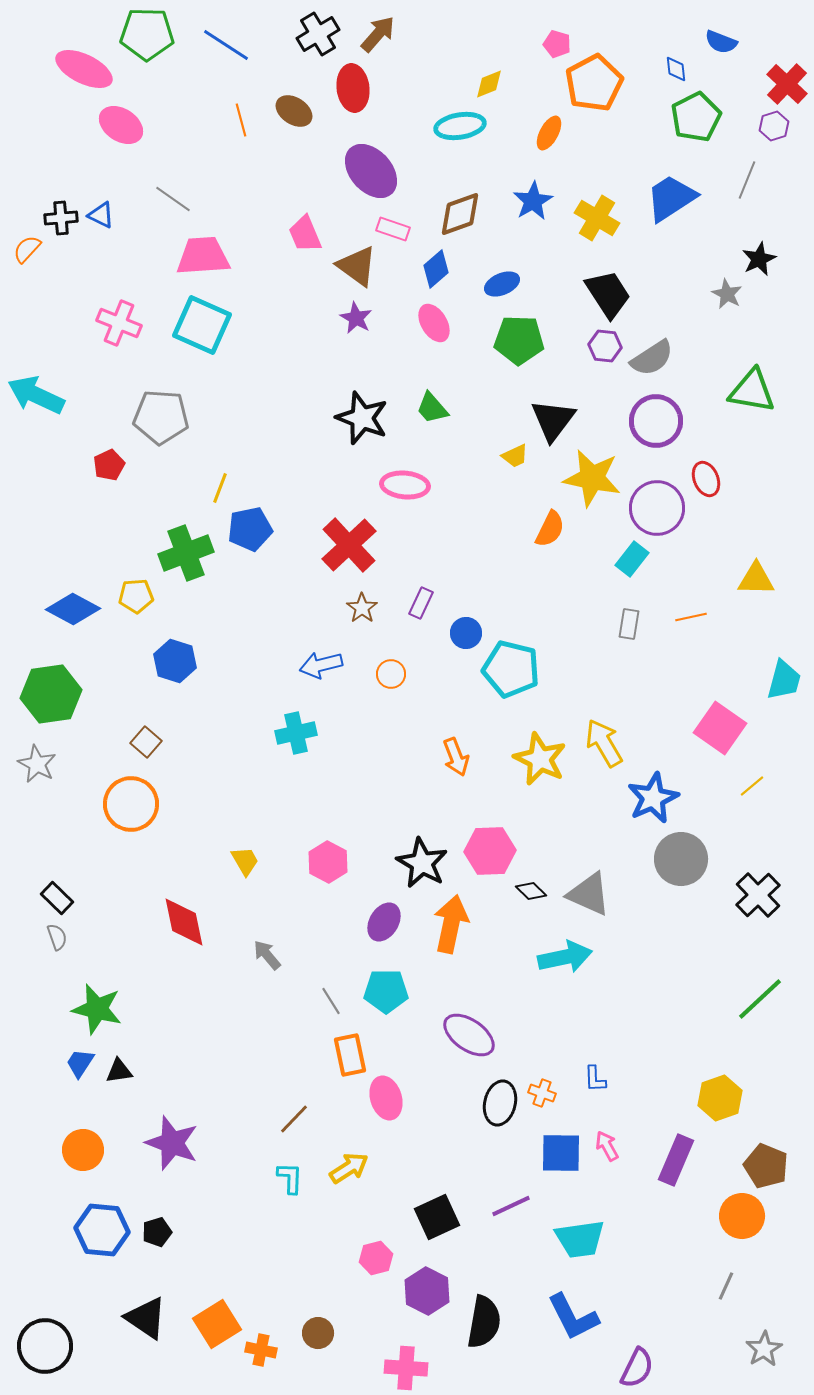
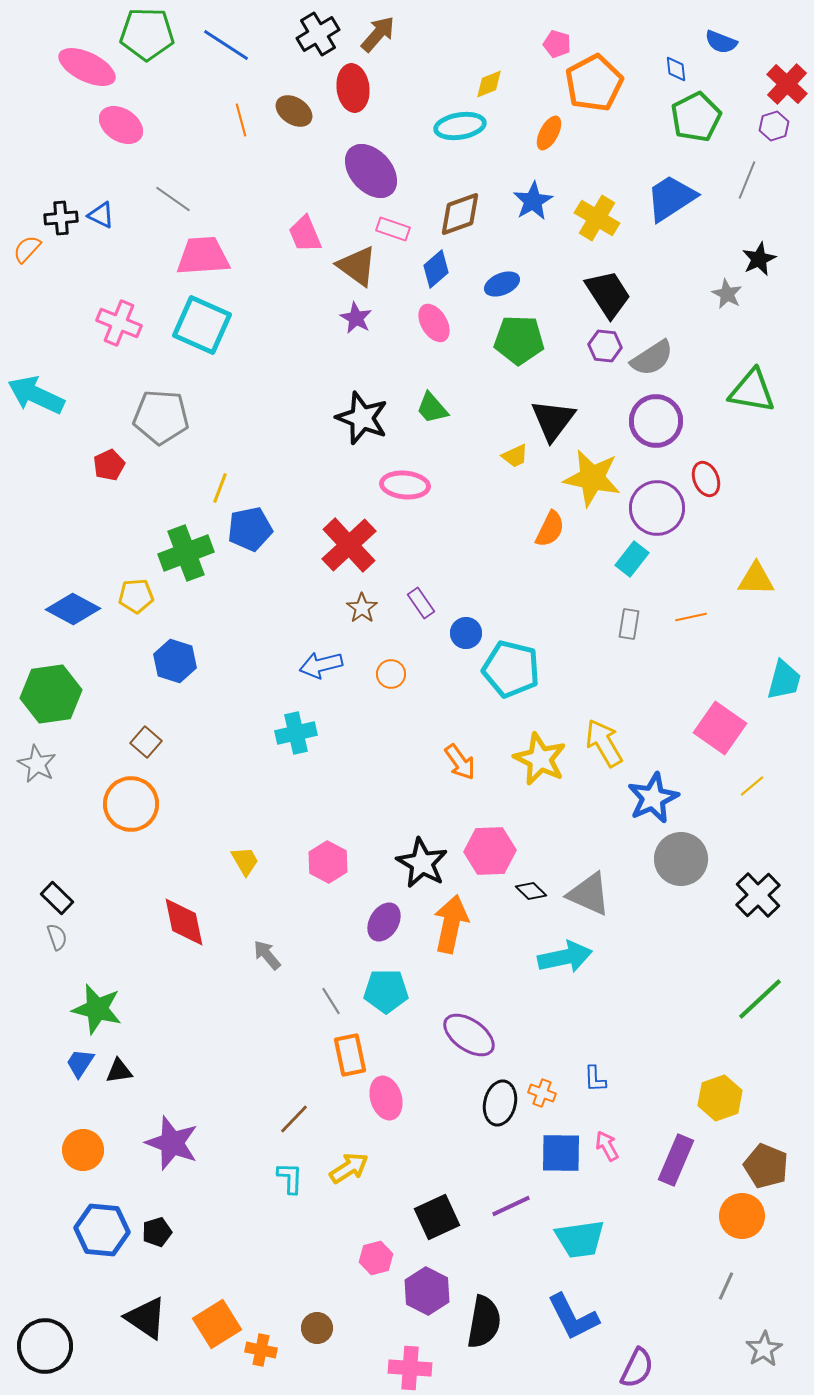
pink ellipse at (84, 69): moved 3 px right, 2 px up
purple rectangle at (421, 603): rotated 60 degrees counterclockwise
orange arrow at (456, 757): moved 4 px right, 5 px down; rotated 15 degrees counterclockwise
brown circle at (318, 1333): moved 1 px left, 5 px up
pink cross at (406, 1368): moved 4 px right
